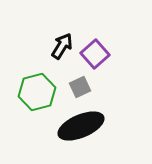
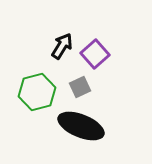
black ellipse: rotated 45 degrees clockwise
